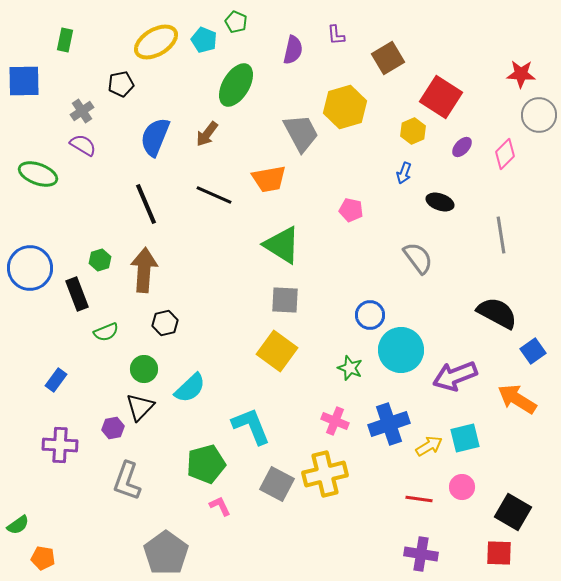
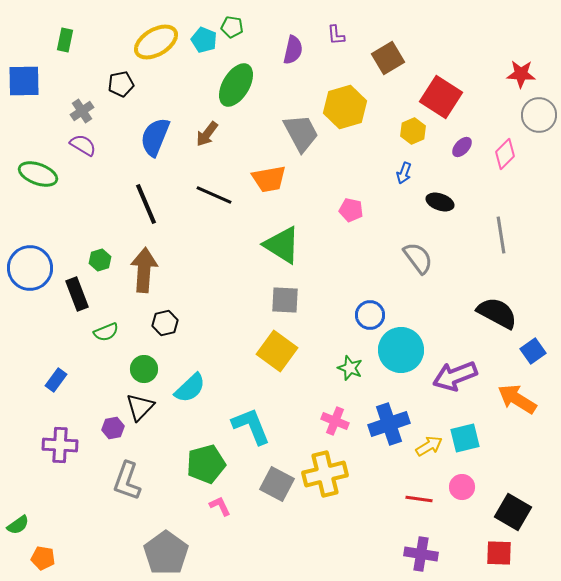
green pentagon at (236, 22): moved 4 px left, 5 px down; rotated 15 degrees counterclockwise
